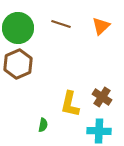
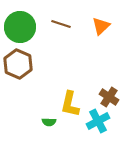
green circle: moved 2 px right, 1 px up
brown hexagon: rotated 12 degrees counterclockwise
brown cross: moved 7 px right
green semicircle: moved 6 px right, 3 px up; rotated 80 degrees clockwise
cyan cross: moved 1 px left, 10 px up; rotated 30 degrees counterclockwise
